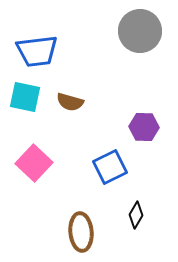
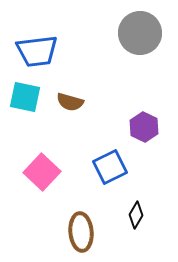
gray circle: moved 2 px down
purple hexagon: rotated 24 degrees clockwise
pink square: moved 8 px right, 9 px down
